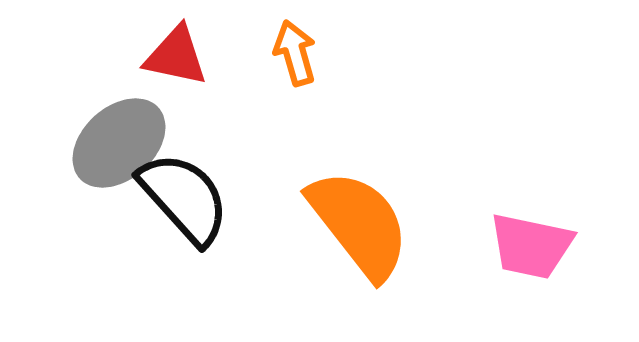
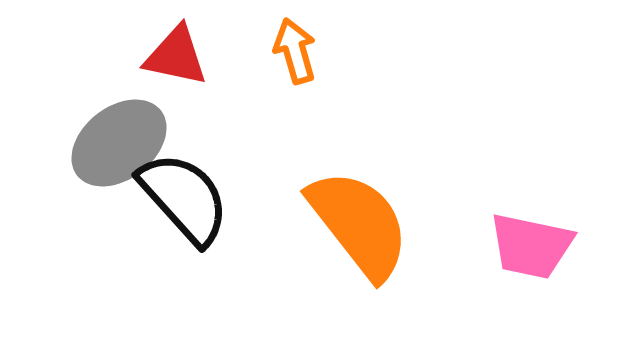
orange arrow: moved 2 px up
gray ellipse: rotated 4 degrees clockwise
